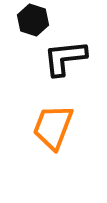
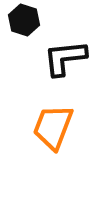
black hexagon: moved 9 px left
